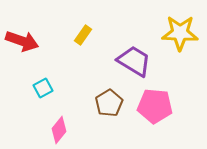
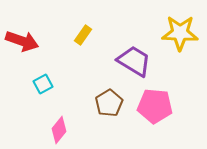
cyan square: moved 4 px up
